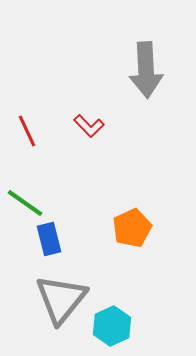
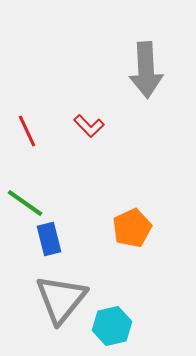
cyan hexagon: rotated 12 degrees clockwise
